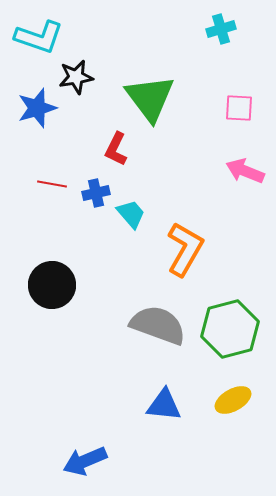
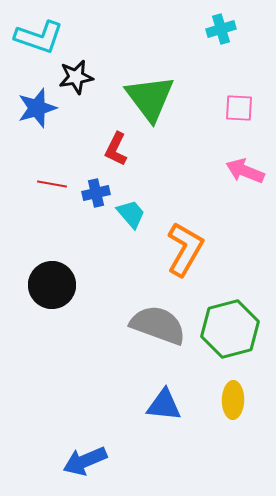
yellow ellipse: rotated 60 degrees counterclockwise
